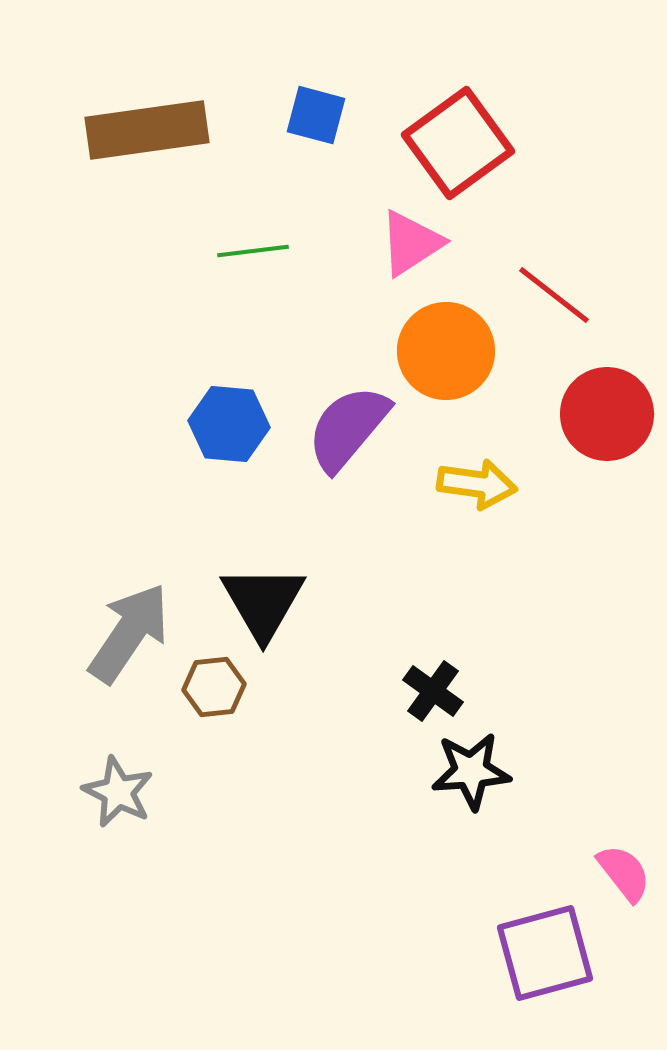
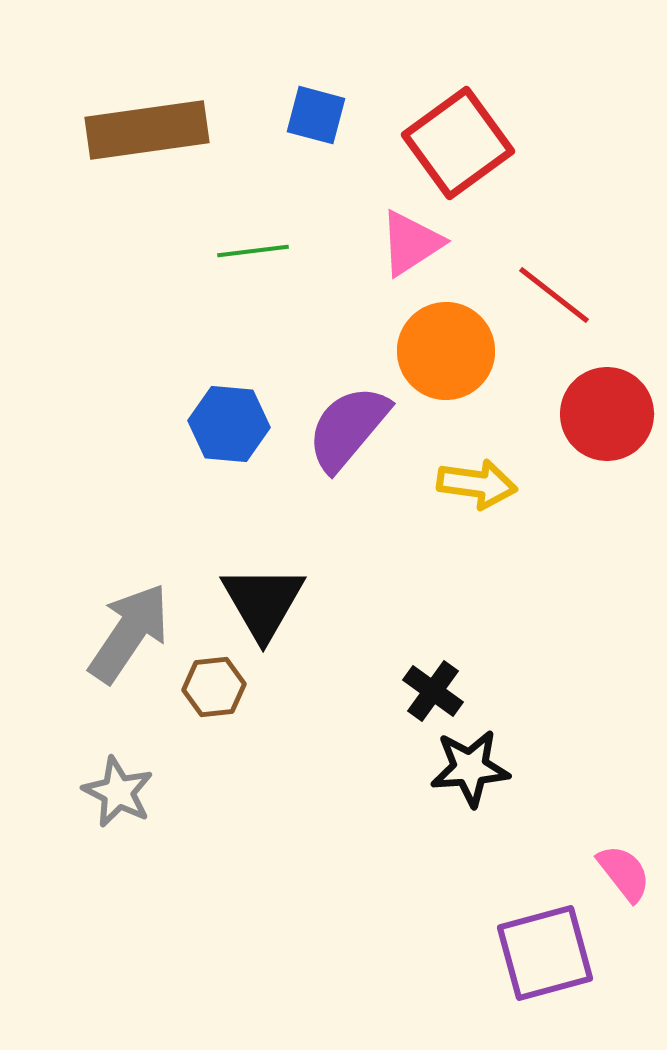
black star: moved 1 px left, 3 px up
